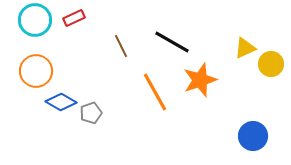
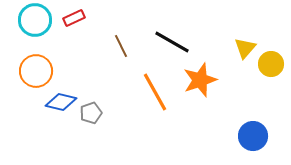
yellow triangle: rotated 25 degrees counterclockwise
blue diamond: rotated 16 degrees counterclockwise
